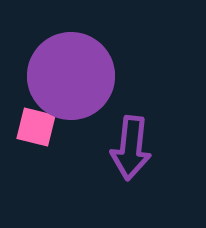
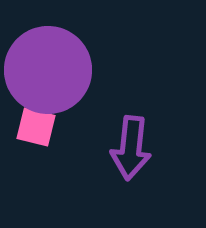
purple circle: moved 23 px left, 6 px up
